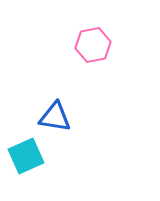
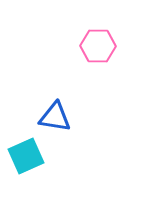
pink hexagon: moved 5 px right, 1 px down; rotated 12 degrees clockwise
